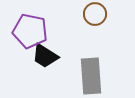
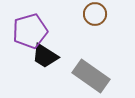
purple pentagon: rotated 28 degrees counterclockwise
gray rectangle: rotated 51 degrees counterclockwise
